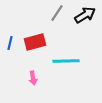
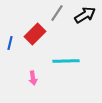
red rectangle: moved 8 px up; rotated 30 degrees counterclockwise
